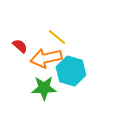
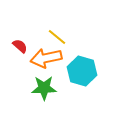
cyan hexagon: moved 11 px right
